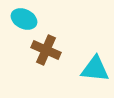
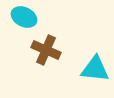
cyan ellipse: moved 2 px up
